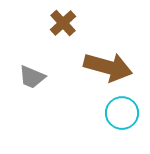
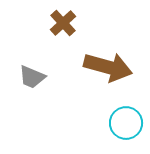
cyan circle: moved 4 px right, 10 px down
